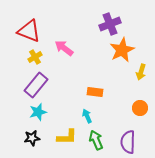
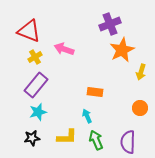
pink arrow: moved 1 px down; rotated 18 degrees counterclockwise
